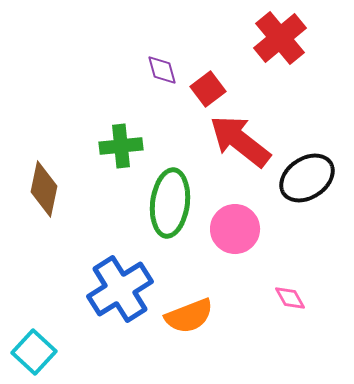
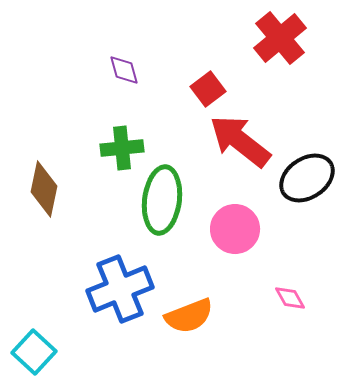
purple diamond: moved 38 px left
green cross: moved 1 px right, 2 px down
green ellipse: moved 8 px left, 3 px up
blue cross: rotated 10 degrees clockwise
